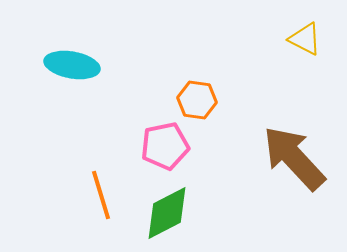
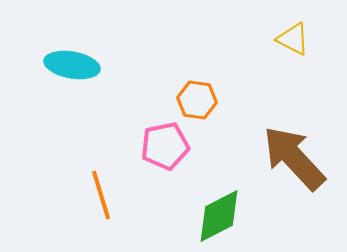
yellow triangle: moved 12 px left
green diamond: moved 52 px right, 3 px down
